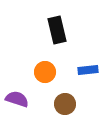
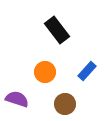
black rectangle: rotated 24 degrees counterclockwise
blue rectangle: moved 1 px left, 1 px down; rotated 42 degrees counterclockwise
